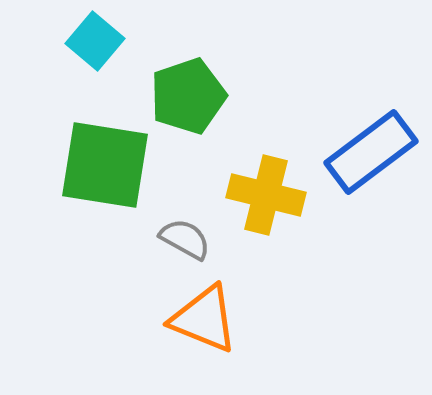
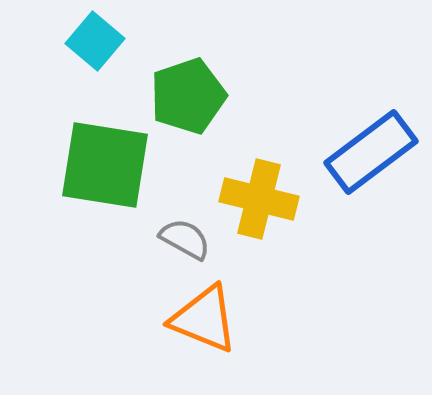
yellow cross: moved 7 px left, 4 px down
